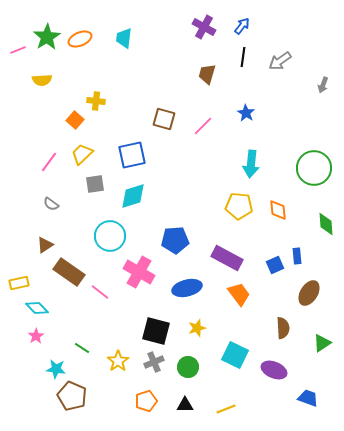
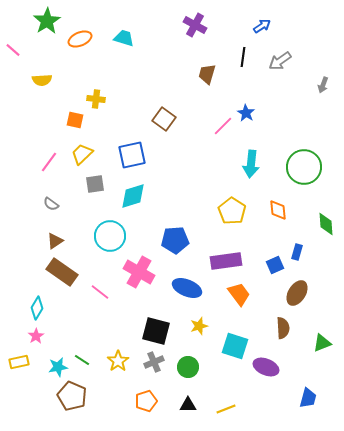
blue arrow at (242, 26): moved 20 px right; rotated 18 degrees clockwise
purple cross at (204, 27): moved 9 px left, 2 px up
green star at (47, 37): moved 16 px up
cyan trapezoid at (124, 38): rotated 100 degrees clockwise
pink line at (18, 50): moved 5 px left; rotated 63 degrees clockwise
yellow cross at (96, 101): moved 2 px up
brown square at (164, 119): rotated 20 degrees clockwise
orange square at (75, 120): rotated 30 degrees counterclockwise
pink line at (203, 126): moved 20 px right
green circle at (314, 168): moved 10 px left, 1 px up
yellow pentagon at (239, 206): moved 7 px left, 5 px down; rotated 28 degrees clockwise
brown triangle at (45, 245): moved 10 px right, 4 px up
blue rectangle at (297, 256): moved 4 px up; rotated 21 degrees clockwise
purple rectangle at (227, 258): moved 1 px left, 3 px down; rotated 36 degrees counterclockwise
brown rectangle at (69, 272): moved 7 px left
yellow rectangle at (19, 283): moved 79 px down
blue ellipse at (187, 288): rotated 36 degrees clockwise
brown ellipse at (309, 293): moved 12 px left
cyan diamond at (37, 308): rotated 75 degrees clockwise
yellow star at (197, 328): moved 2 px right, 2 px up
green triangle at (322, 343): rotated 12 degrees clockwise
green line at (82, 348): moved 12 px down
cyan square at (235, 355): moved 9 px up; rotated 8 degrees counterclockwise
cyan star at (56, 369): moved 2 px right, 2 px up; rotated 18 degrees counterclockwise
purple ellipse at (274, 370): moved 8 px left, 3 px up
blue trapezoid at (308, 398): rotated 85 degrees clockwise
black triangle at (185, 405): moved 3 px right
